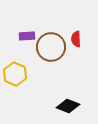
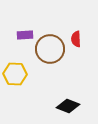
purple rectangle: moved 2 px left, 1 px up
brown circle: moved 1 px left, 2 px down
yellow hexagon: rotated 20 degrees counterclockwise
